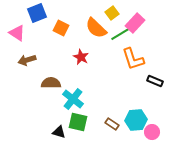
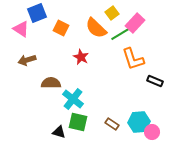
pink triangle: moved 4 px right, 4 px up
cyan hexagon: moved 3 px right, 2 px down
